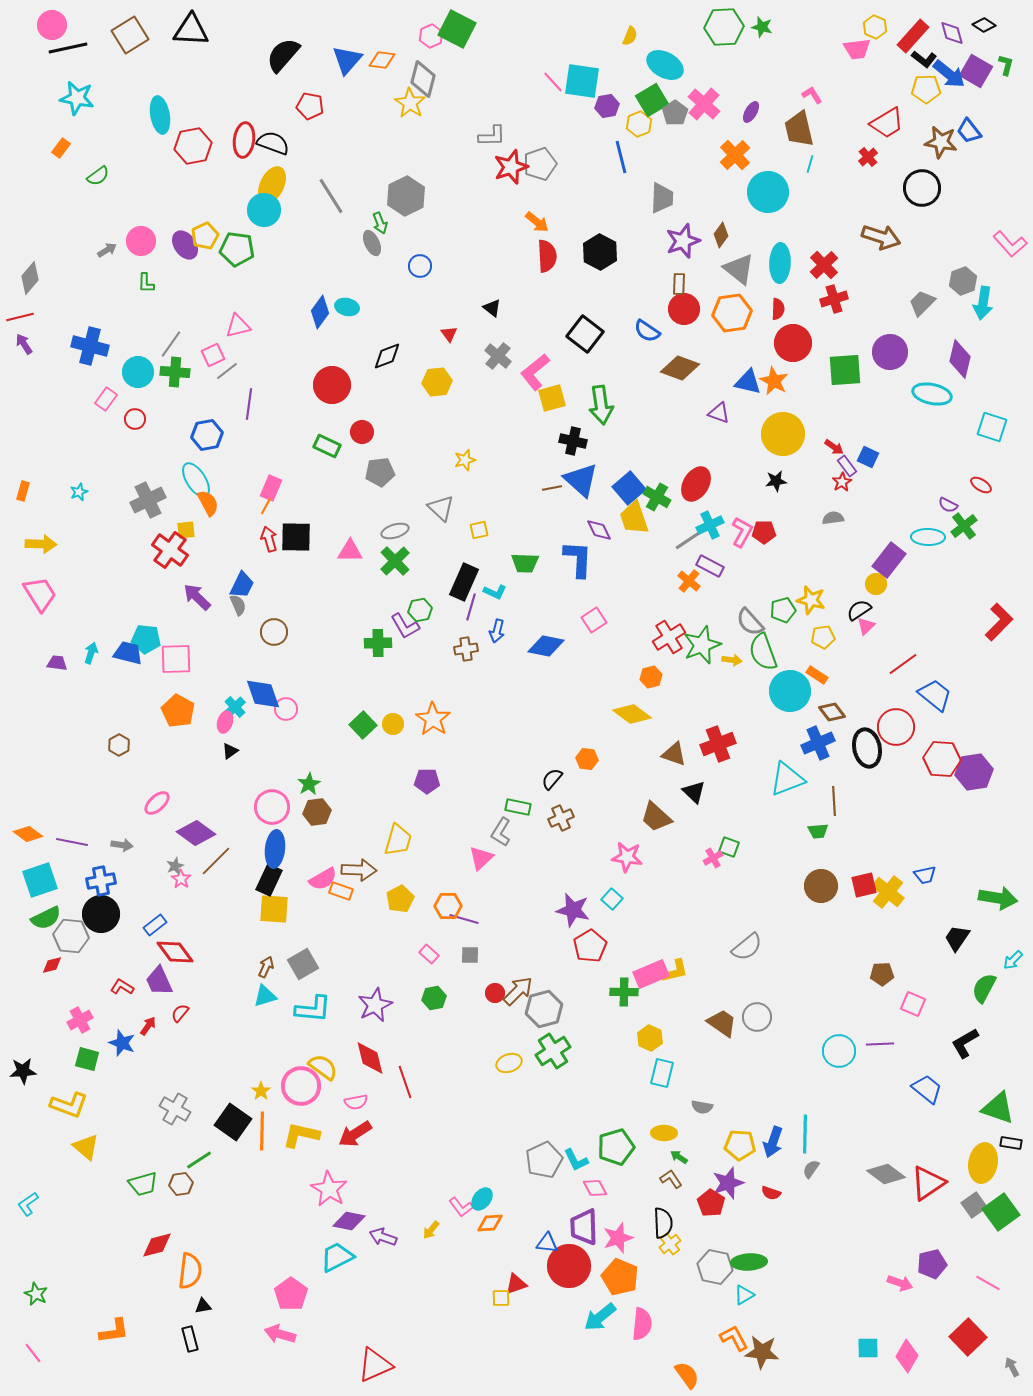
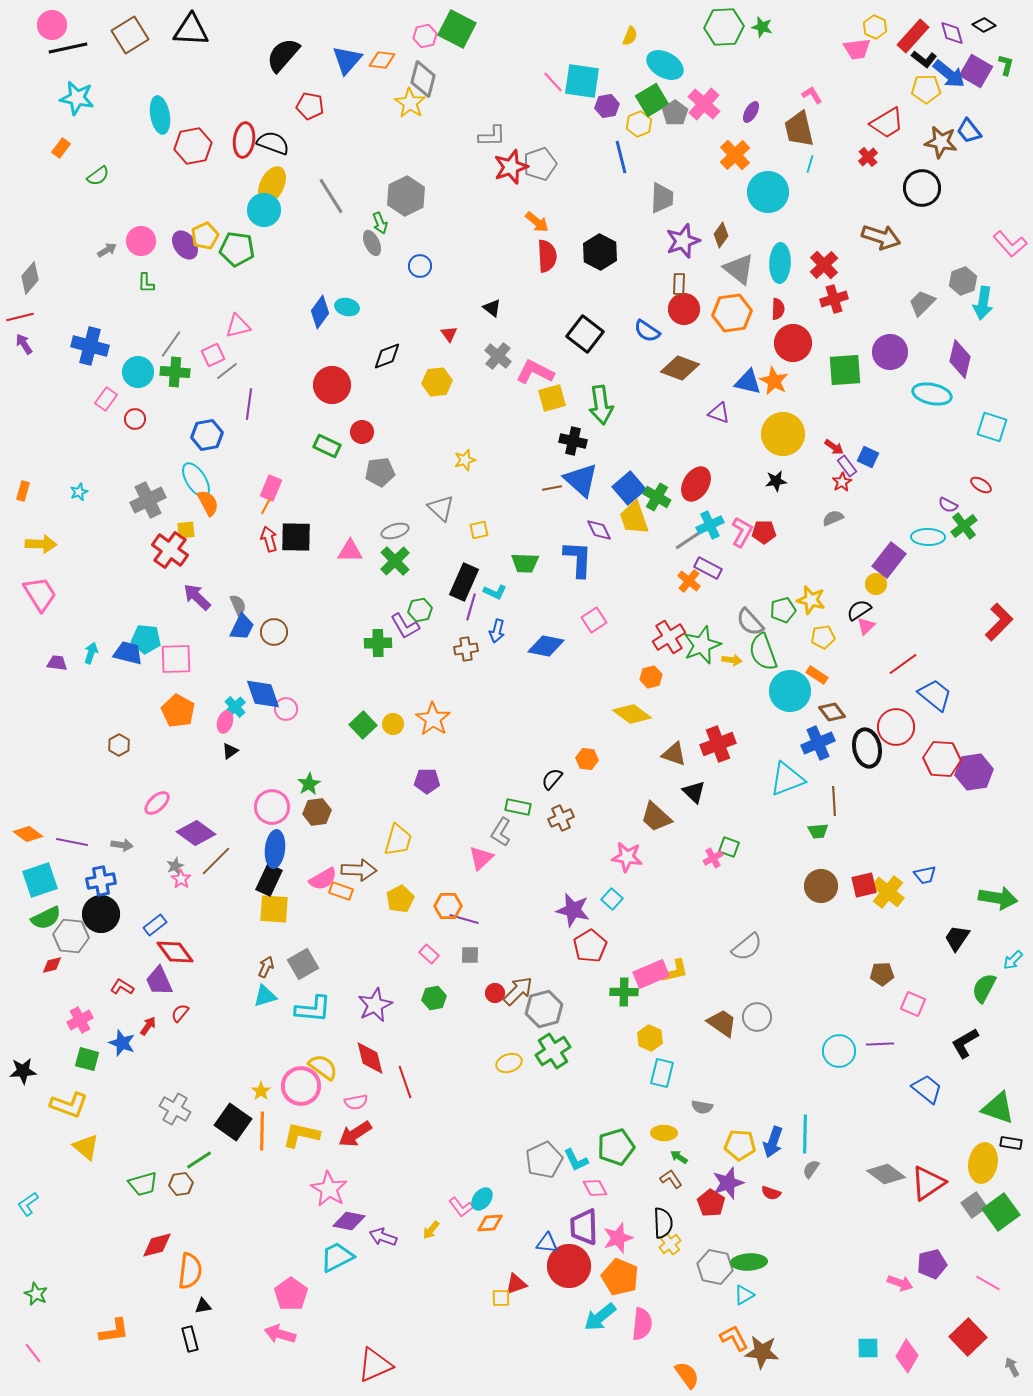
pink hexagon at (431, 36): moved 6 px left; rotated 10 degrees clockwise
pink L-shape at (535, 372): rotated 66 degrees clockwise
gray semicircle at (833, 518): rotated 15 degrees counterclockwise
purple rectangle at (710, 566): moved 2 px left, 2 px down
blue trapezoid at (242, 585): moved 42 px down
